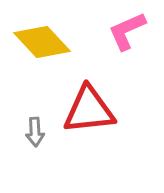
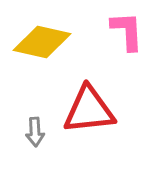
pink L-shape: rotated 111 degrees clockwise
yellow diamond: rotated 34 degrees counterclockwise
